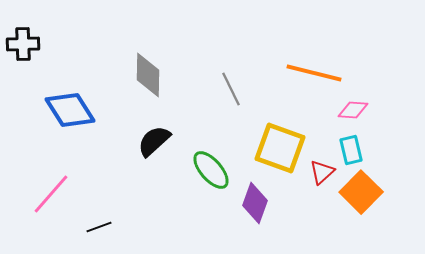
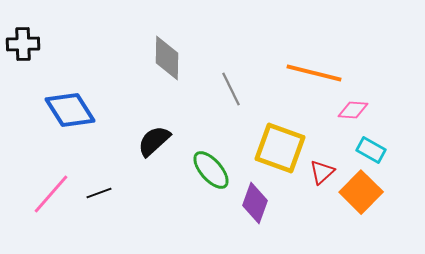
gray diamond: moved 19 px right, 17 px up
cyan rectangle: moved 20 px right; rotated 48 degrees counterclockwise
black line: moved 34 px up
